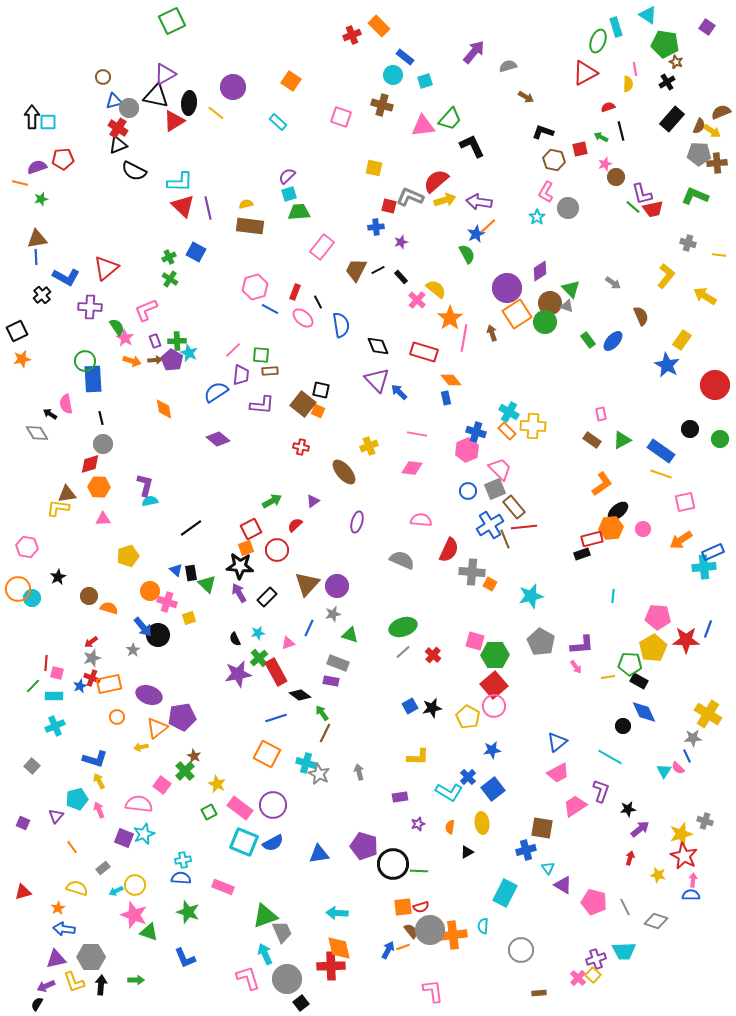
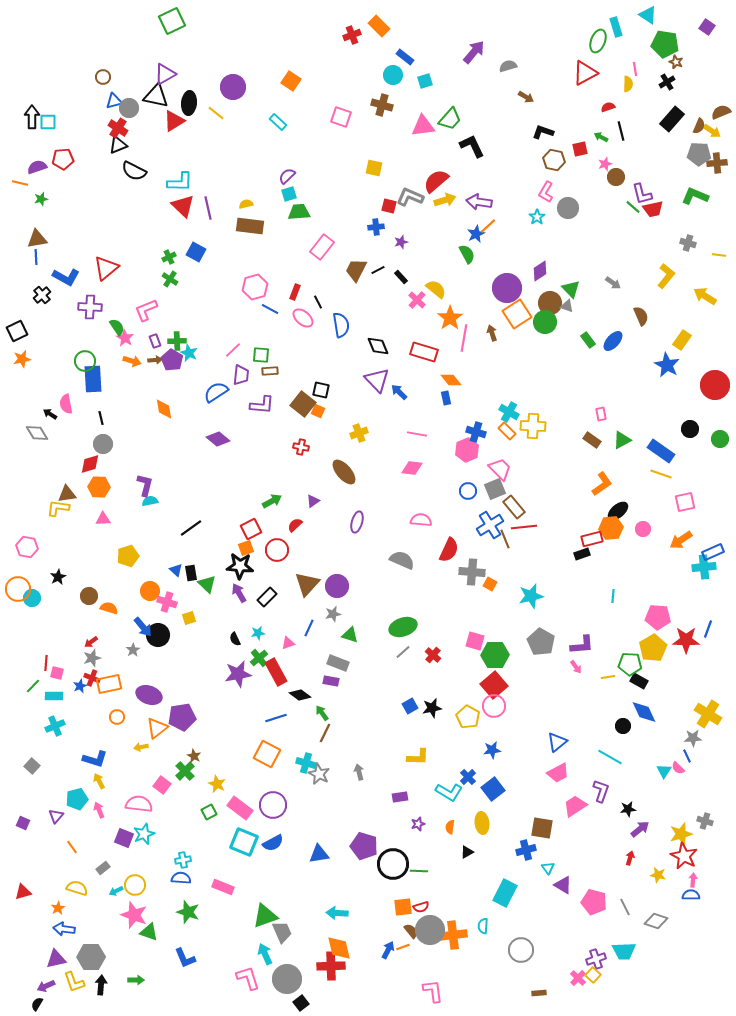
yellow cross at (369, 446): moved 10 px left, 13 px up
